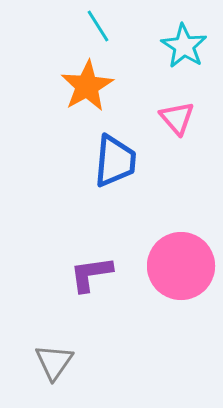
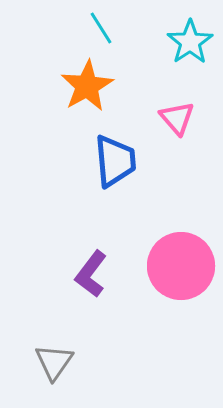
cyan line: moved 3 px right, 2 px down
cyan star: moved 6 px right, 4 px up; rotated 6 degrees clockwise
blue trapezoid: rotated 10 degrees counterclockwise
purple L-shape: rotated 45 degrees counterclockwise
